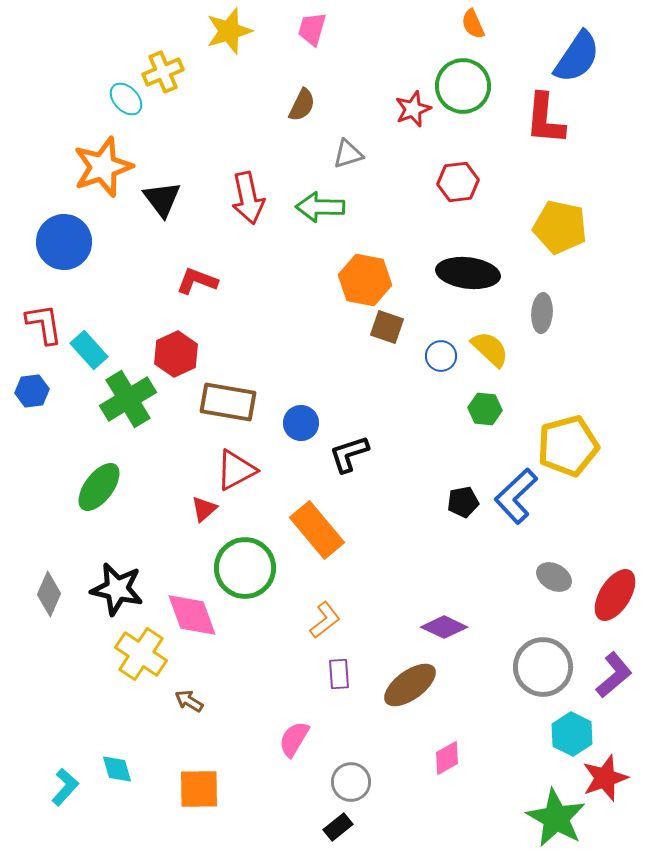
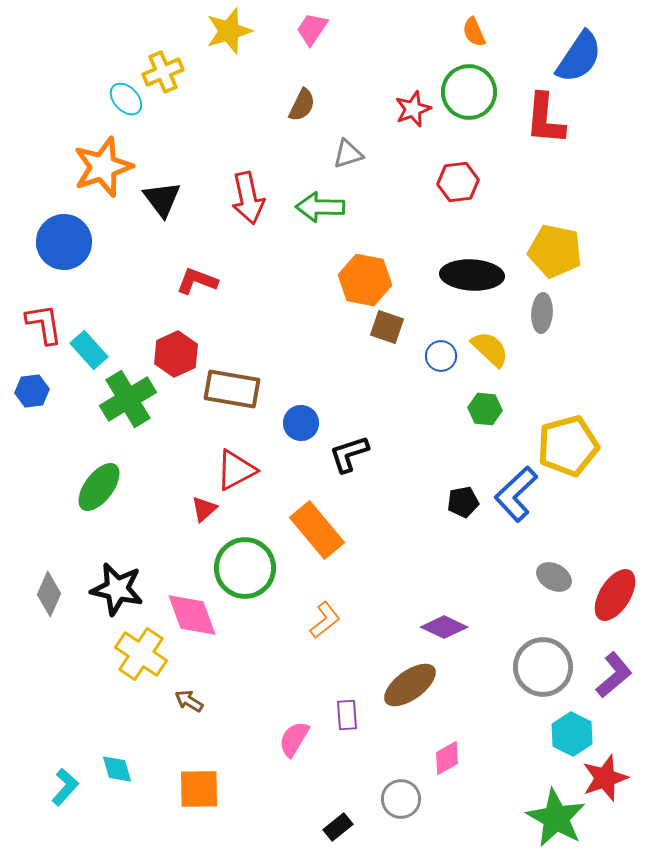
orange semicircle at (473, 24): moved 1 px right, 8 px down
pink trapezoid at (312, 29): rotated 18 degrees clockwise
blue semicircle at (577, 57): moved 2 px right
green circle at (463, 86): moved 6 px right, 6 px down
yellow pentagon at (560, 227): moved 5 px left, 24 px down
black ellipse at (468, 273): moved 4 px right, 2 px down; rotated 4 degrees counterclockwise
brown rectangle at (228, 402): moved 4 px right, 13 px up
blue L-shape at (516, 496): moved 2 px up
purple rectangle at (339, 674): moved 8 px right, 41 px down
gray circle at (351, 782): moved 50 px right, 17 px down
